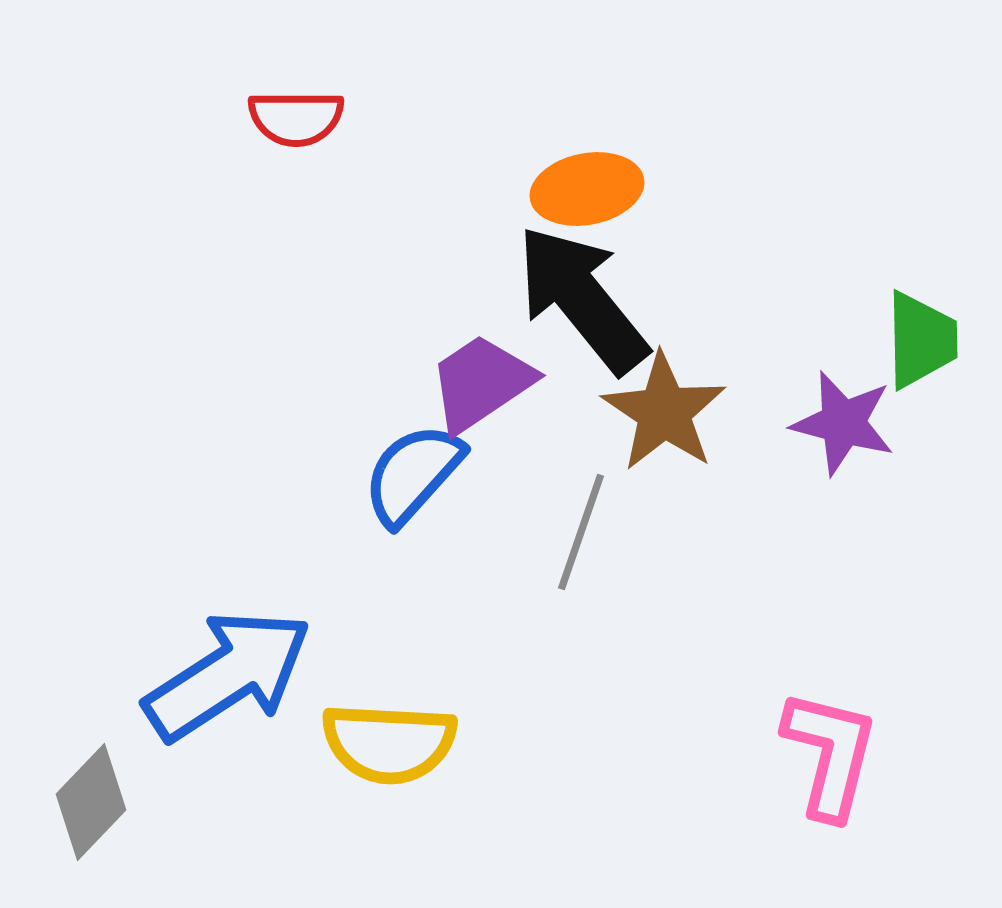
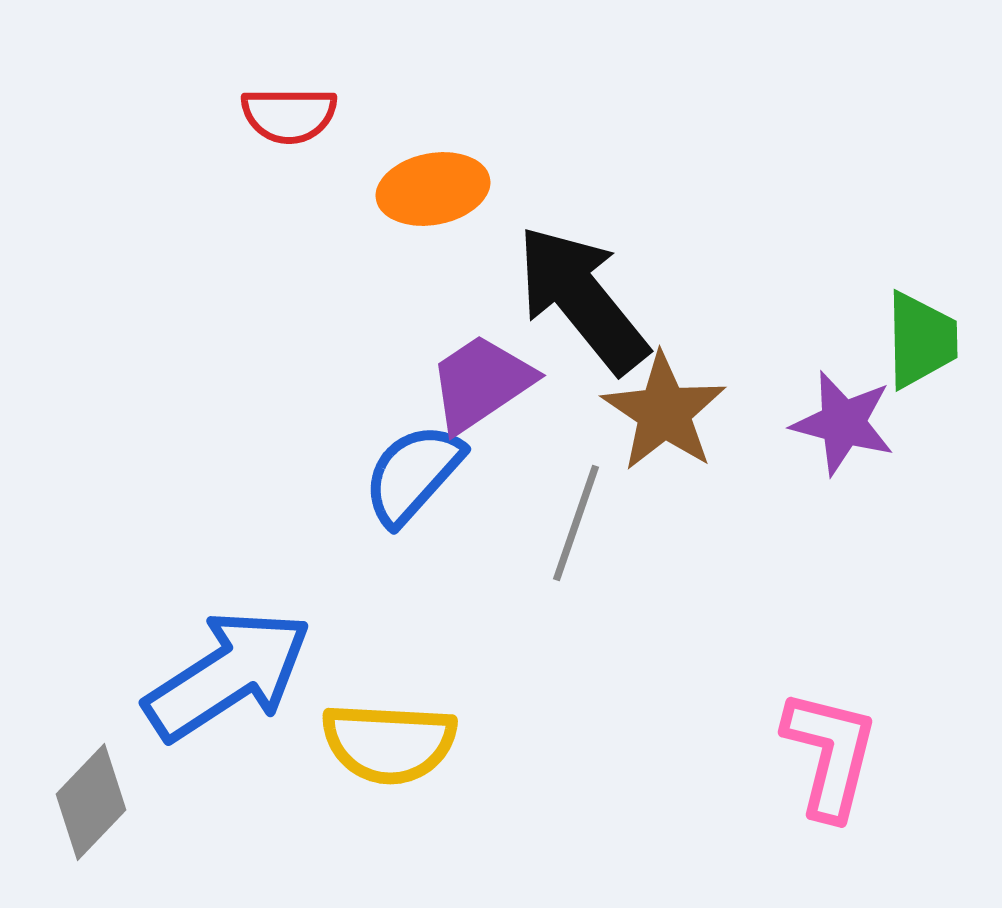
red semicircle: moved 7 px left, 3 px up
orange ellipse: moved 154 px left
gray line: moved 5 px left, 9 px up
